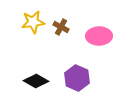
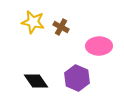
yellow star: rotated 20 degrees clockwise
pink ellipse: moved 10 px down
black diamond: rotated 25 degrees clockwise
